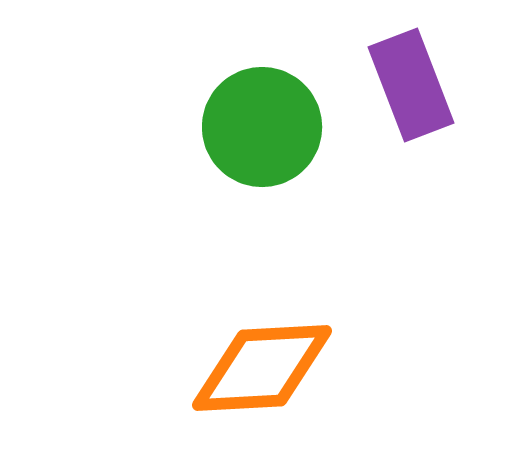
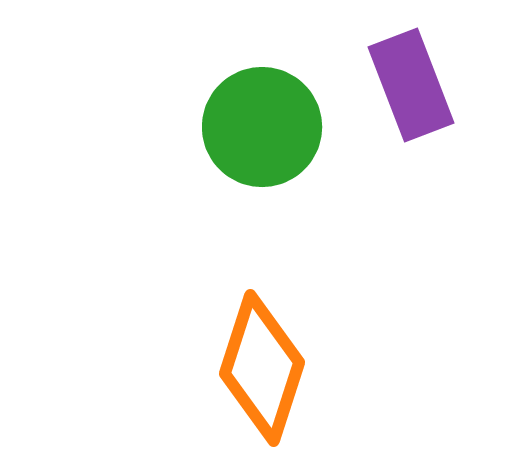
orange diamond: rotated 69 degrees counterclockwise
